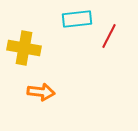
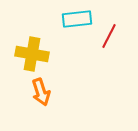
yellow cross: moved 8 px right, 6 px down
orange arrow: rotated 64 degrees clockwise
